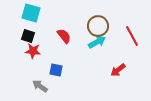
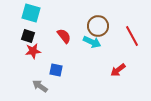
cyan arrow: moved 5 px left; rotated 54 degrees clockwise
red star: rotated 14 degrees counterclockwise
